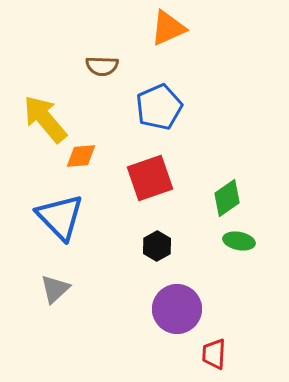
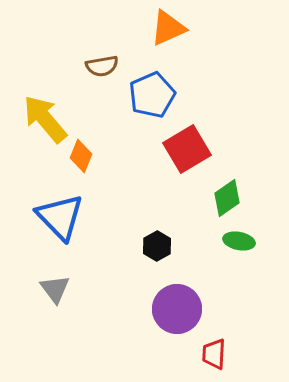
brown semicircle: rotated 12 degrees counterclockwise
blue pentagon: moved 7 px left, 12 px up
orange diamond: rotated 64 degrees counterclockwise
red square: moved 37 px right, 29 px up; rotated 12 degrees counterclockwise
gray triangle: rotated 24 degrees counterclockwise
